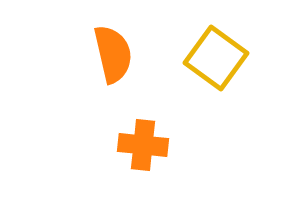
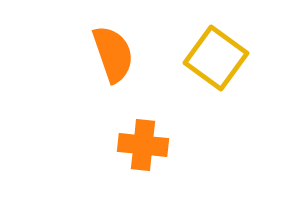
orange semicircle: rotated 6 degrees counterclockwise
